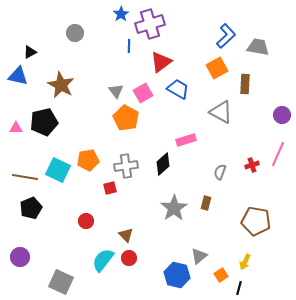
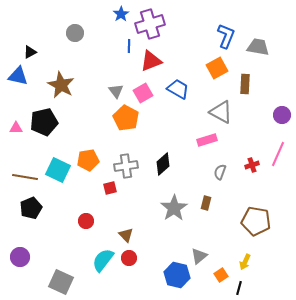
blue L-shape at (226, 36): rotated 25 degrees counterclockwise
red triangle at (161, 62): moved 10 px left, 1 px up; rotated 15 degrees clockwise
pink rectangle at (186, 140): moved 21 px right
